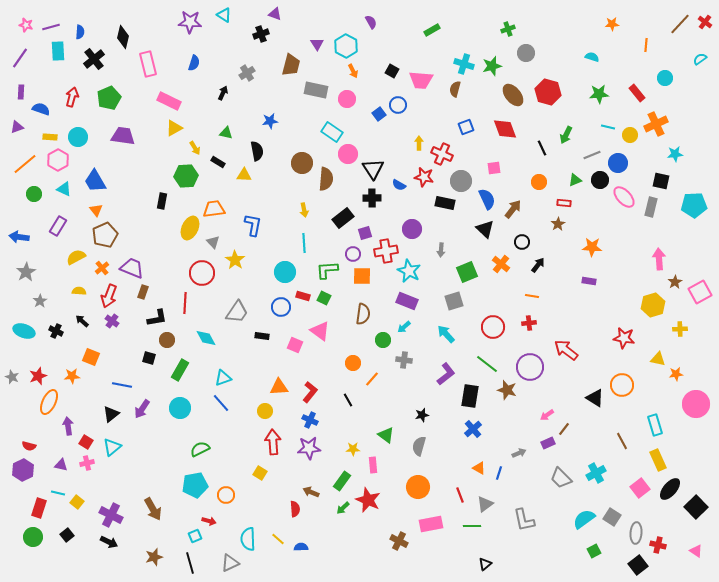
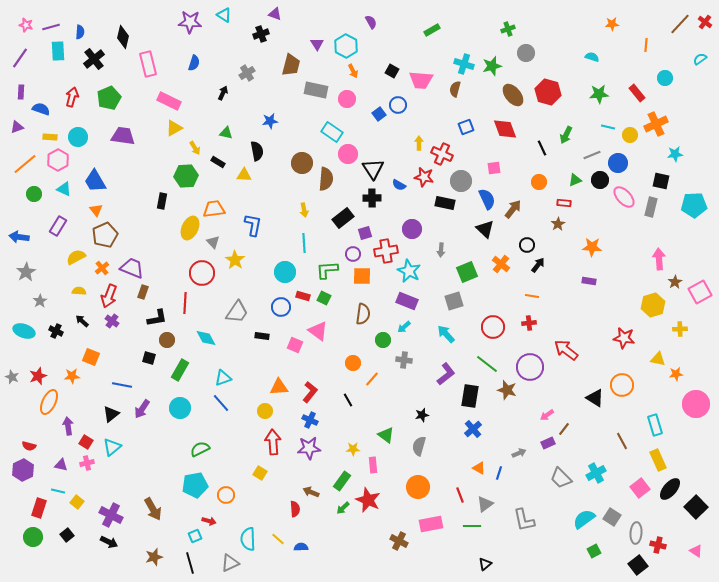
black circle at (522, 242): moved 5 px right, 3 px down
pink triangle at (320, 331): moved 2 px left
cyan line at (58, 493): moved 2 px up
